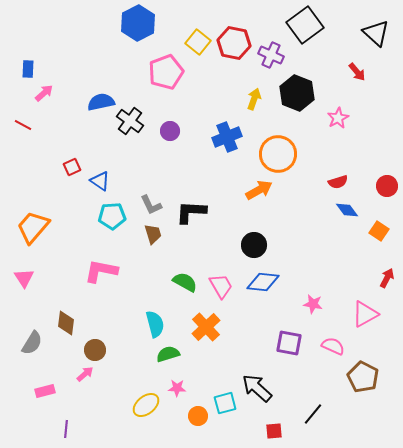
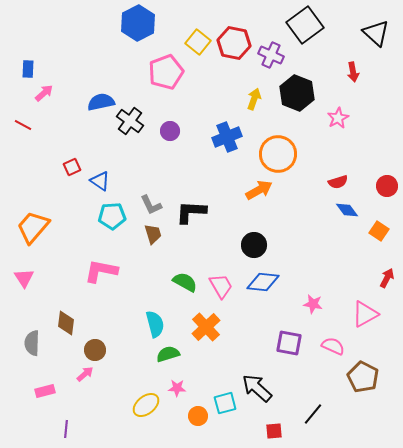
red arrow at (357, 72): moved 4 px left; rotated 30 degrees clockwise
gray semicircle at (32, 343): rotated 150 degrees clockwise
